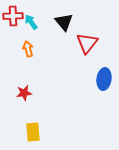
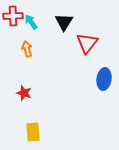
black triangle: rotated 12 degrees clockwise
orange arrow: moved 1 px left
red star: rotated 28 degrees clockwise
